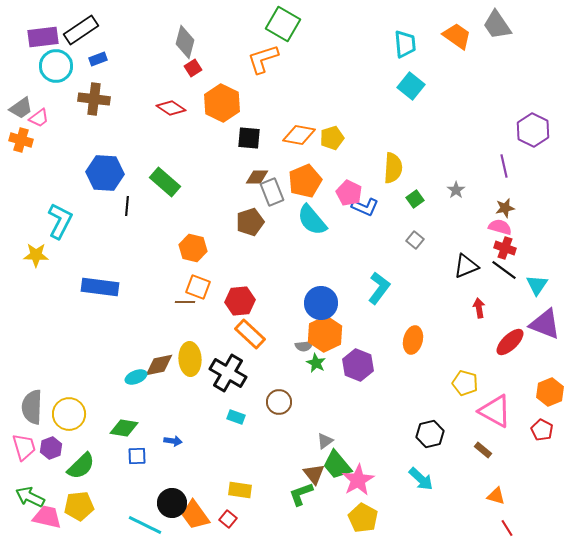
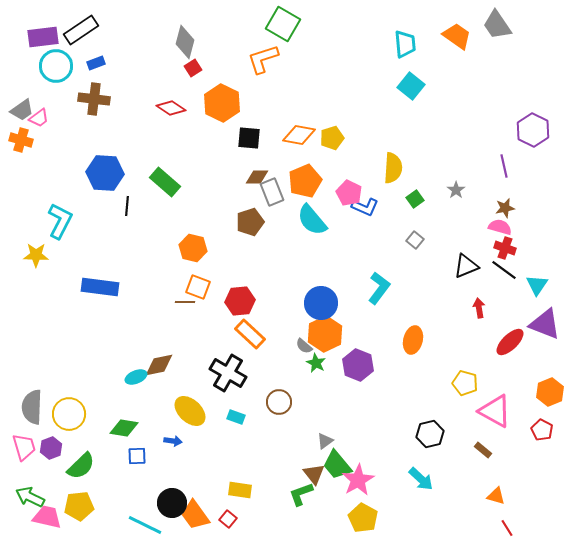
blue rectangle at (98, 59): moved 2 px left, 4 px down
gray trapezoid at (21, 108): moved 1 px right, 2 px down
gray semicircle at (304, 346): rotated 48 degrees clockwise
yellow ellipse at (190, 359): moved 52 px down; rotated 44 degrees counterclockwise
